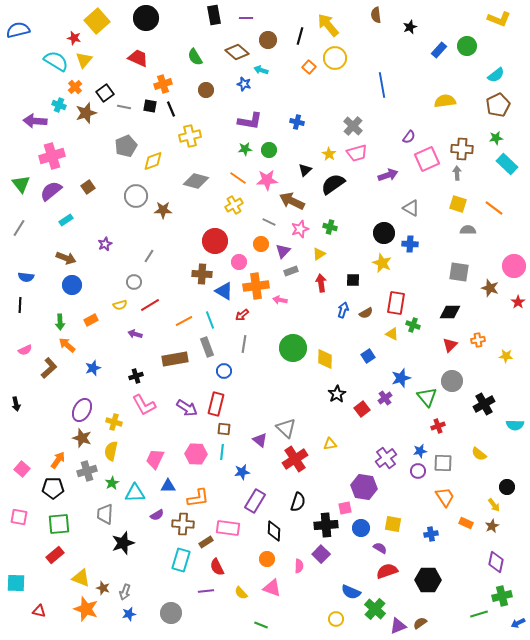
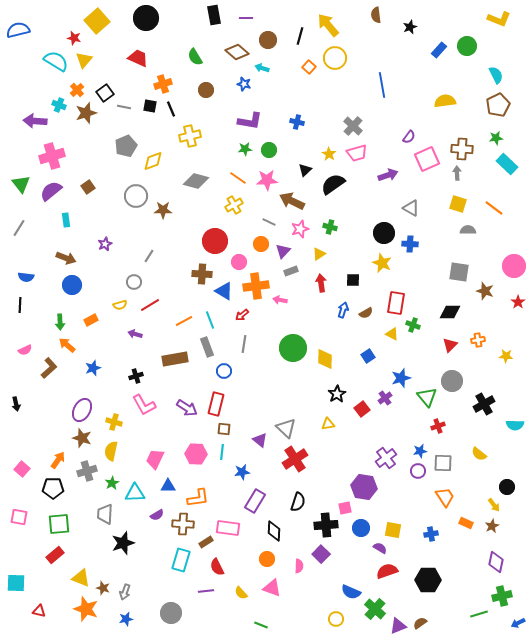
cyan arrow at (261, 70): moved 1 px right, 2 px up
cyan semicircle at (496, 75): rotated 78 degrees counterclockwise
orange cross at (75, 87): moved 2 px right, 3 px down
cyan rectangle at (66, 220): rotated 64 degrees counterclockwise
brown star at (490, 288): moved 5 px left, 3 px down
yellow triangle at (330, 444): moved 2 px left, 20 px up
yellow square at (393, 524): moved 6 px down
blue star at (129, 614): moved 3 px left, 5 px down
